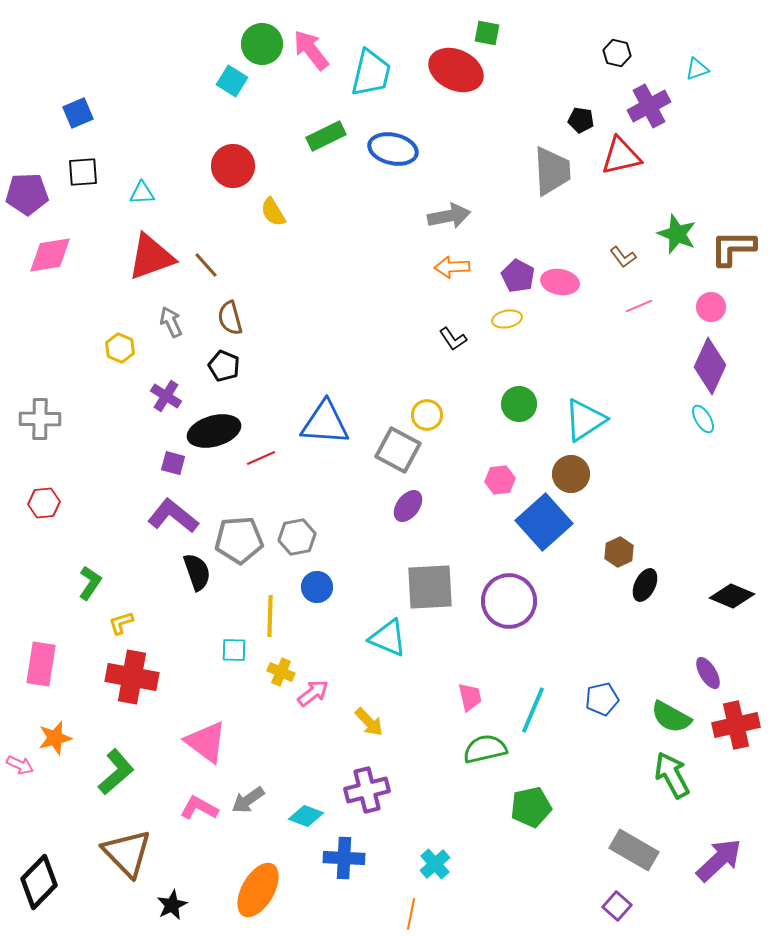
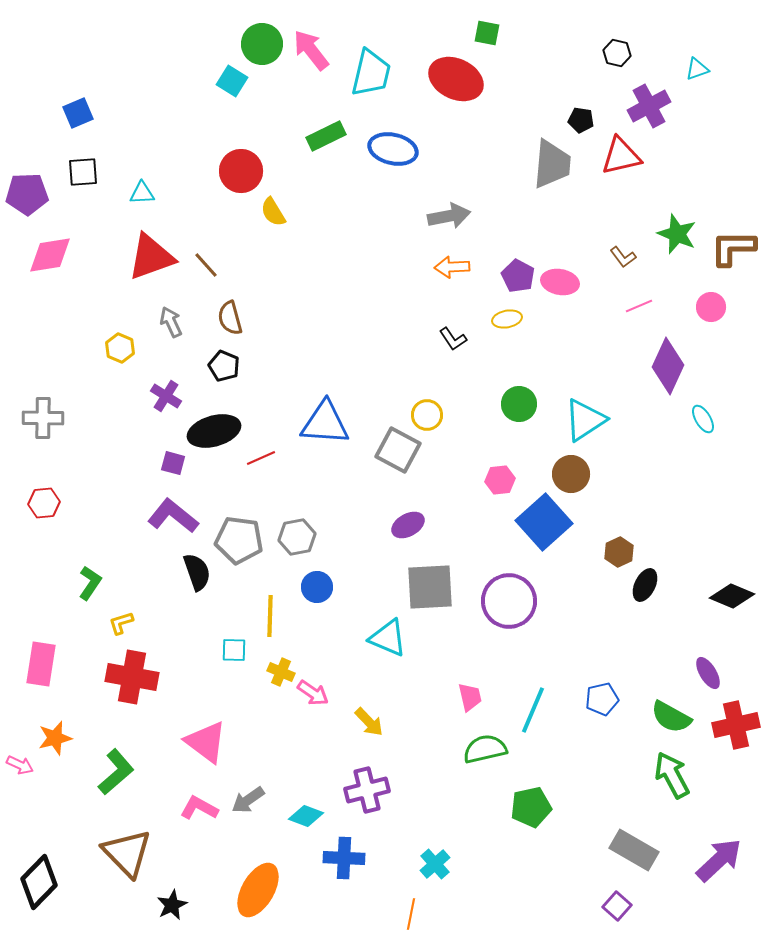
red ellipse at (456, 70): moved 9 px down
red circle at (233, 166): moved 8 px right, 5 px down
gray trapezoid at (552, 171): moved 7 px up; rotated 8 degrees clockwise
purple diamond at (710, 366): moved 42 px left
gray cross at (40, 419): moved 3 px right, 1 px up
purple ellipse at (408, 506): moved 19 px down; rotated 24 degrees clockwise
gray pentagon at (239, 540): rotated 12 degrees clockwise
pink arrow at (313, 693): rotated 72 degrees clockwise
